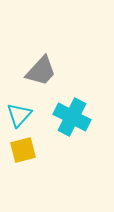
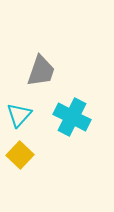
gray trapezoid: rotated 24 degrees counterclockwise
yellow square: moved 3 px left, 5 px down; rotated 32 degrees counterclockwise
